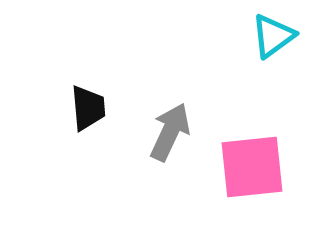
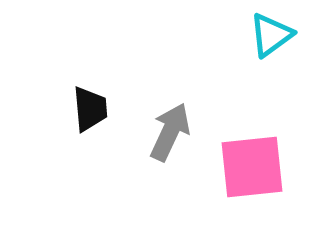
cyan triangle: moved 2 px left, 1 px up
black trapezoid: moved 2 px right, 1 px down
